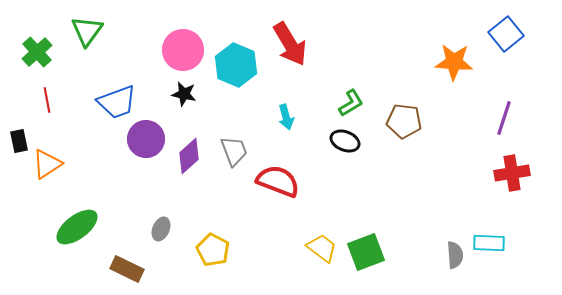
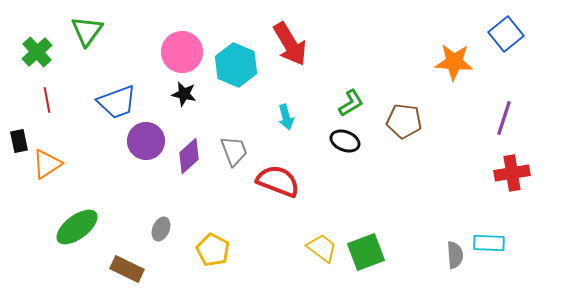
pink circle: moved 1 px left, 2 px down
purple circle: moved 2 px down
